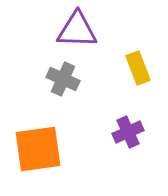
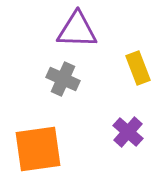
purple cross: rotated 24 degrees counterclockwise
